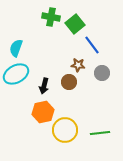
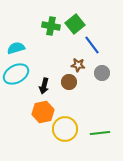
green cross: moved 9 px down
cyan semicircle: rotated 54 degrees clockwise
yellow circle: moved 1 px up
